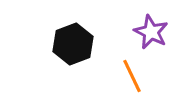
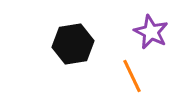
black hexagon: rotated 12 degrees clockwise
